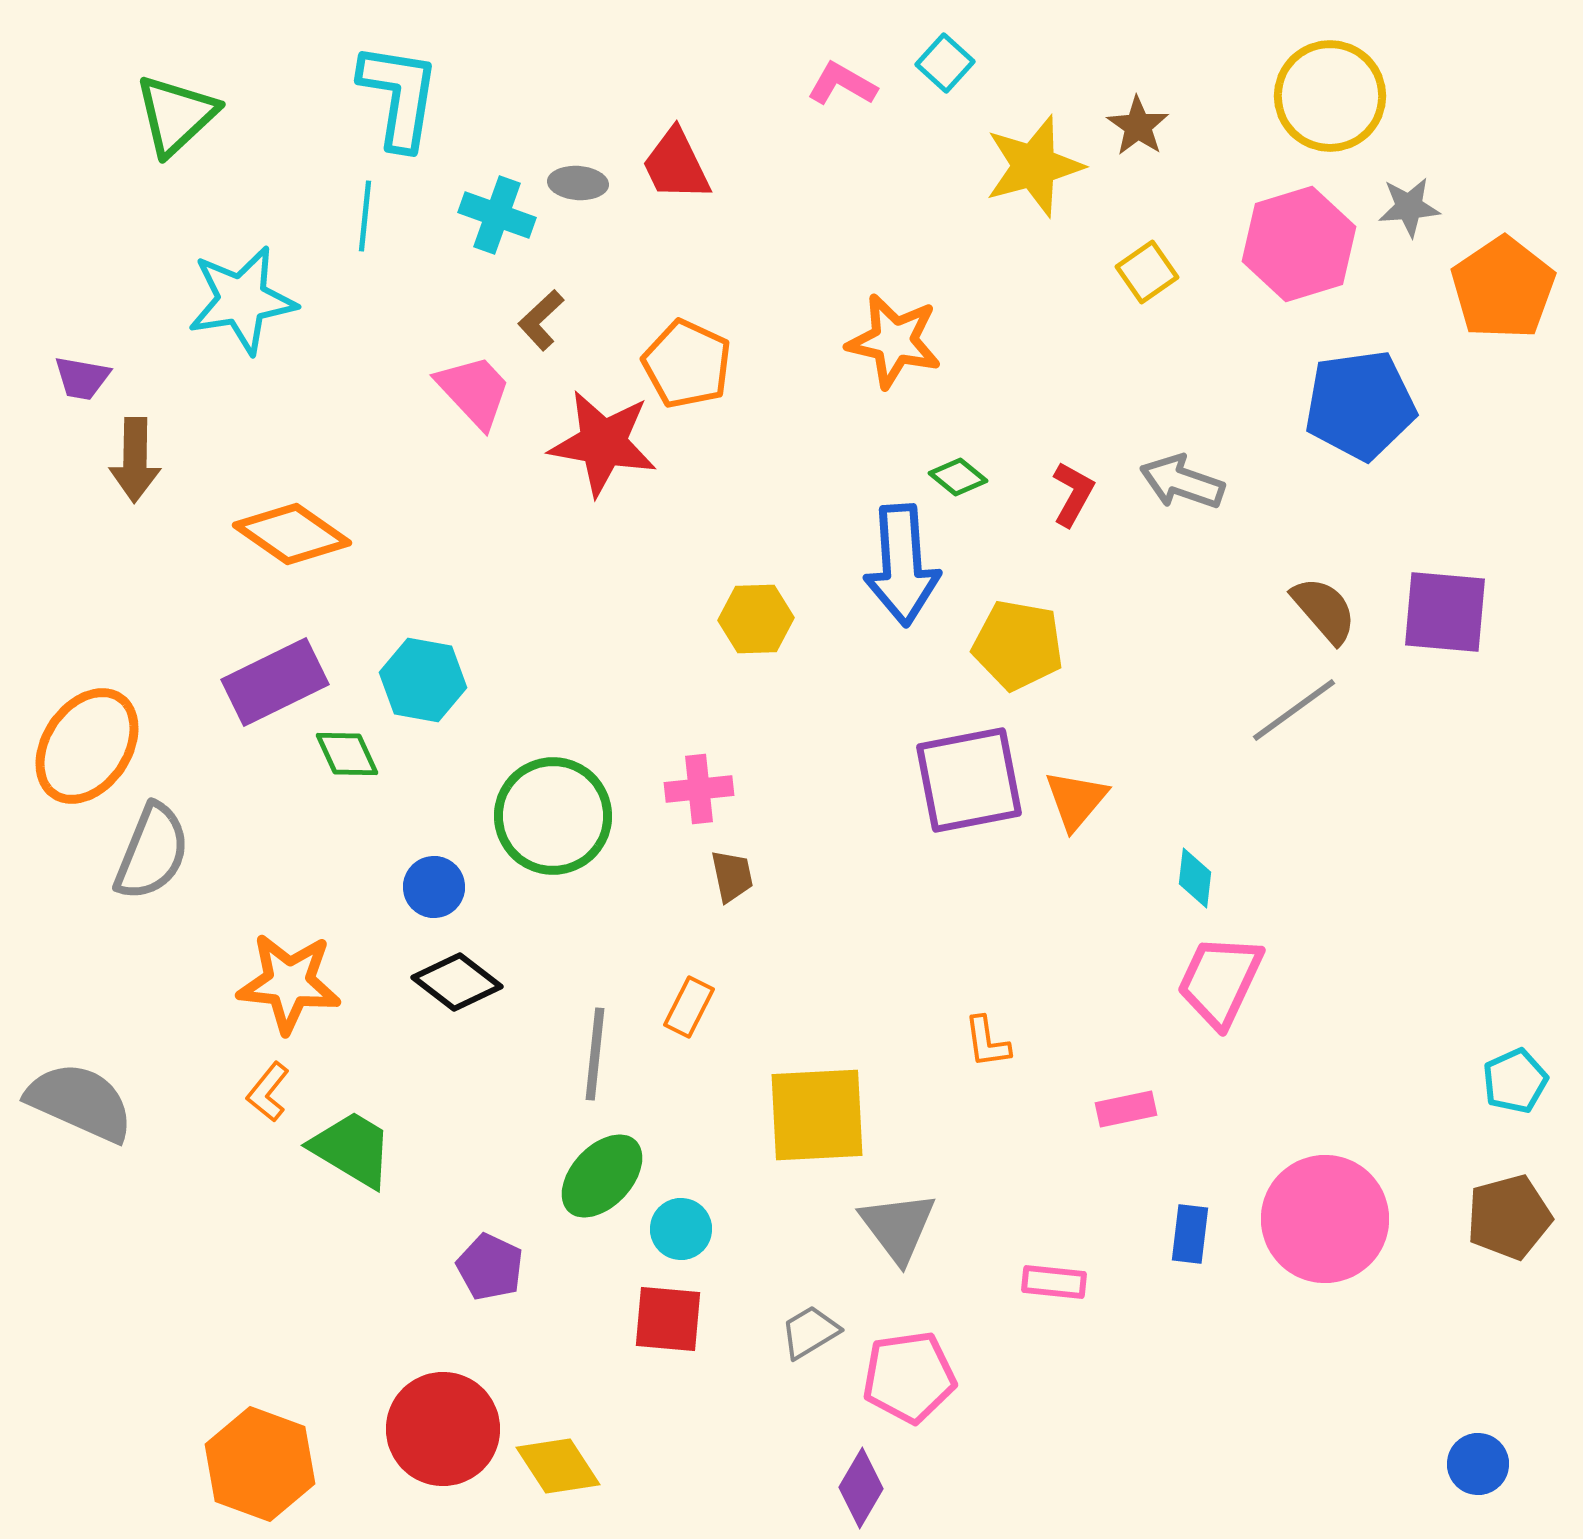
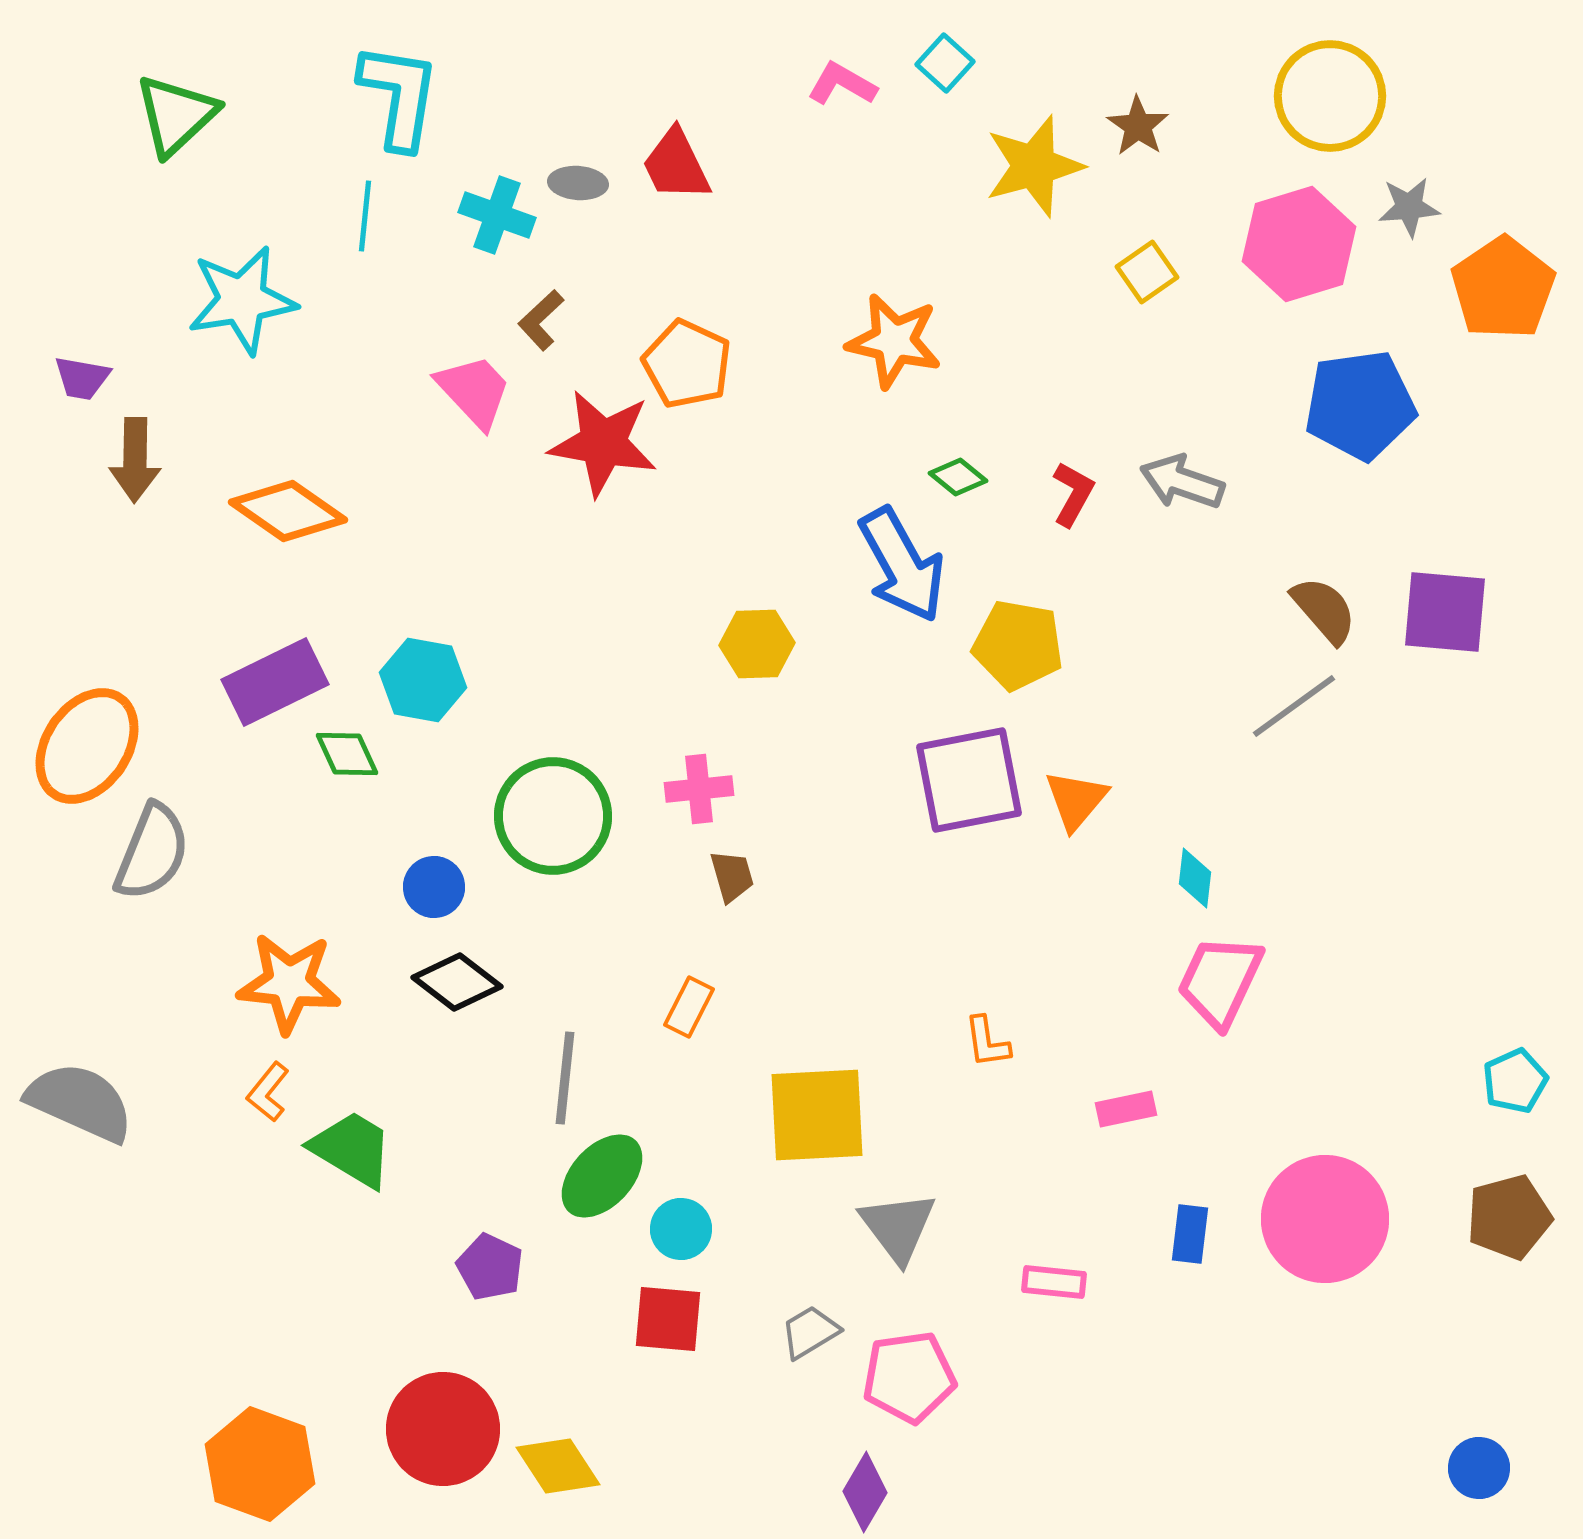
orange diamond at (292, 534): moved 4 px left, 23 px up
blue arrow at (902, 565): rotated 25 degrees counterclockwise
yellow hexagon at (756, 619): moved 1 px right, 25 px down
gray line at (1294, 710): moved 4 px up
brown trapezoid at (732, 876): rotated 4 degrees counterclockwise
gray line at (595, 1054): moved 30 px left, 24 px down
blue circle at (1478, 1464): moved 1 px right, 4 px down
purple diamond at (861, 1488): moved 4 px right, 4 px down
